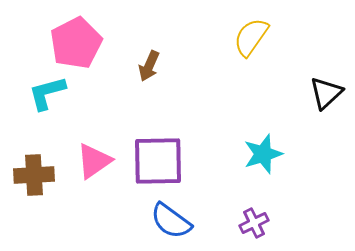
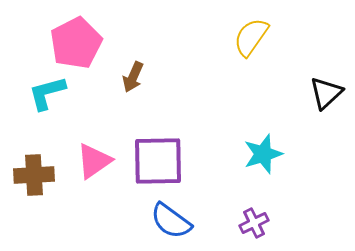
brown arrow: moved 16 px left, 11 px down
